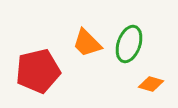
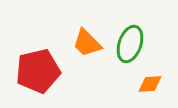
green ellipse: moved 1 px right
orange diamond: moved 1 px left; rotated 20 degrees counterclockwise
